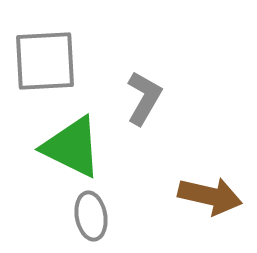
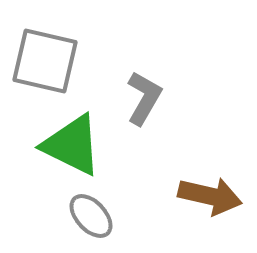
gray square: rotated 16 degrees clockwise
green triangle: moved 2 px up
gray ellipse: rotated 33 degrees counterclockwise
